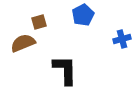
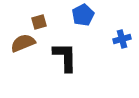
black L-shape: moved 13 px up
